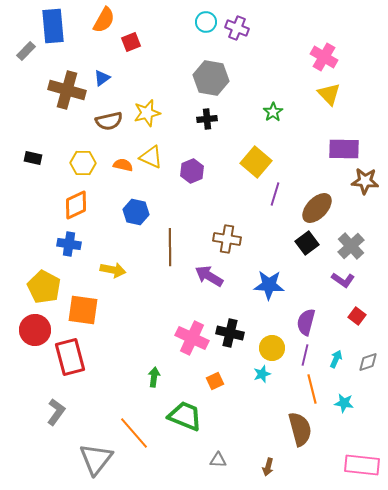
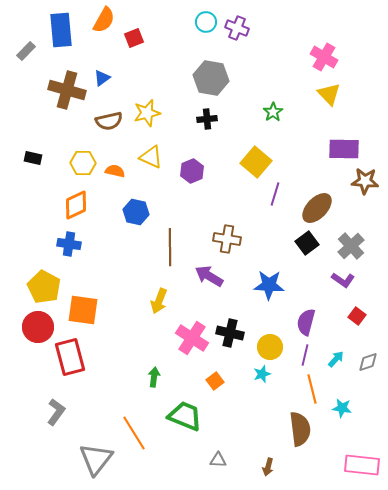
blue rectangle at (53, 26): moved 8 px right, 4 px down
red square at (131, 42): moved 3 px right, 4 px up
orange semicircle at (123, 165): moved 8 px left, 6 px down
yellow arrow at (113, 270): moved 46 px right, 31 px down; rotated 100 degrees clockwise
red circle at (35, 330): moved 3 px right, 3 px up
pink cross at (192, 338): rotated 8 degrees clockwise
yellow circle at (272, 348): moved 2 px left, 1 px up
cyan arrow at (336, 359): rotated 18 degrees clockwise
orange square at (215, 381): rotated 12 degrees counterclockwise
cyan star at (344, 403): moved 2 px left, 5 px down
brown semicircle at (300, 429): rotated 8 degrees clockwise
orange line at (134, 433): rotated 9 degrees clockwise
